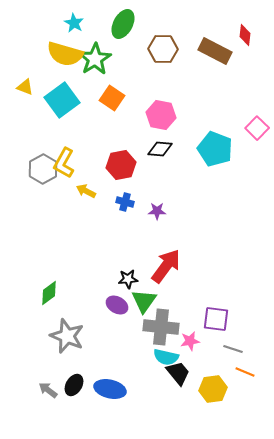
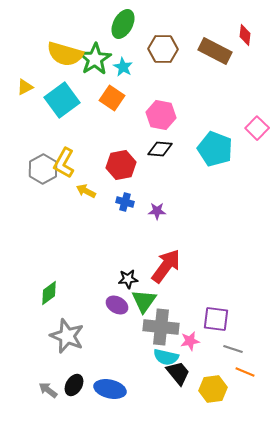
cyan star: moved 49 px right, 44 px down
yellow triangle: rotated 48 degrees counterclockwise
